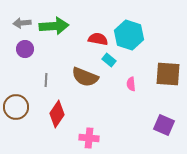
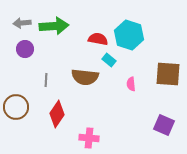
brown semicircle: rotated 16 degrees counterclockwise
